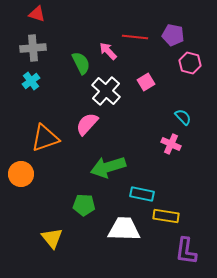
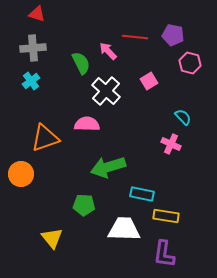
pink square: moved 3 px right, 1 px up
pink semicircle: rotated 50 degrees clockwise
purple L-shape: moved 22 px left, 3 px down
